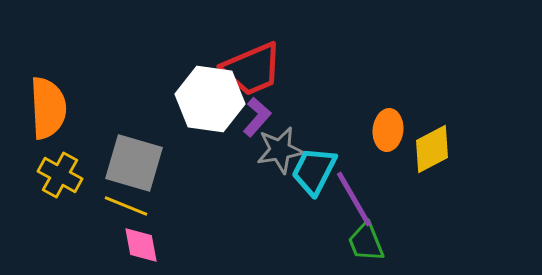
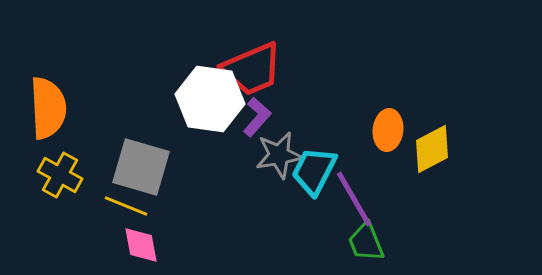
gray star: moved 1 px left, 5 px down
gray square: moved 7 px right, 4 px down
